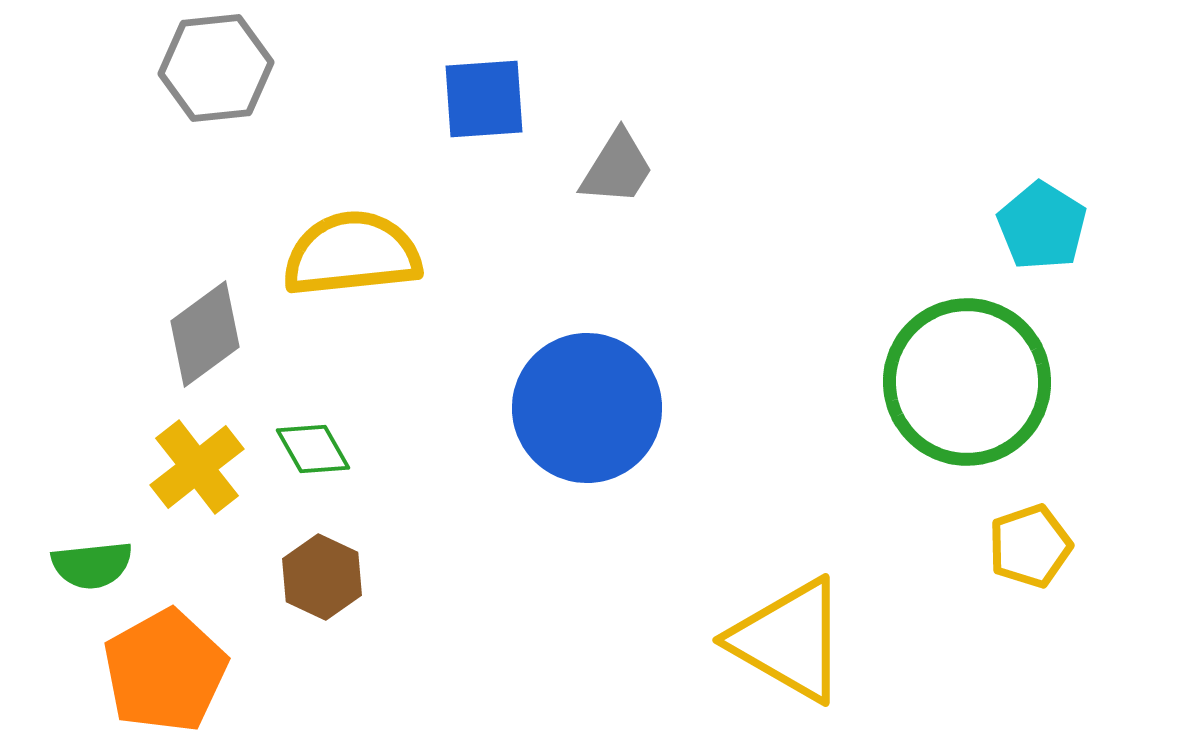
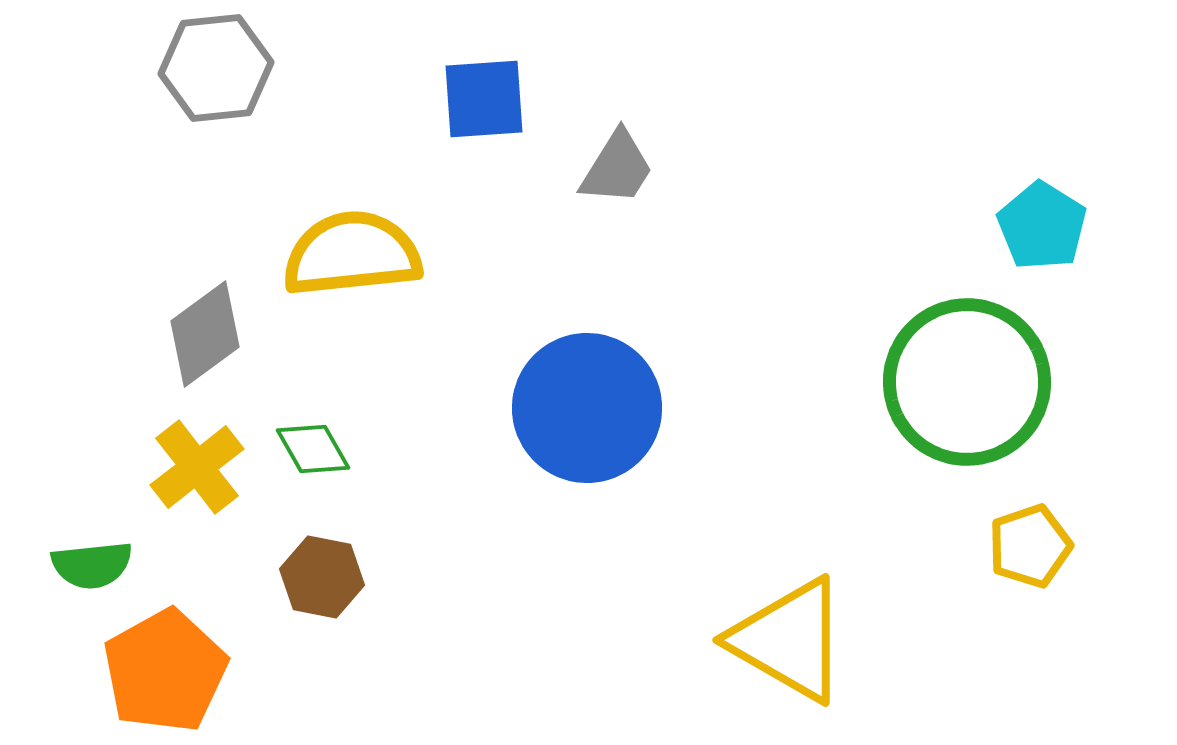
brown hexagon: rotated 14 degrees counterclockwise
